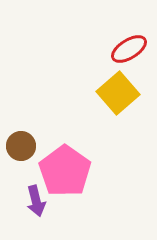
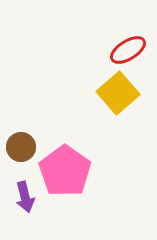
red ellipse: moved 1 px left, 1 px down
brown circle: moved 1 px down
purple arrow: moved 11 px left, 4 px up
